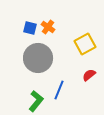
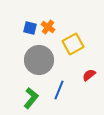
yellow square: moved 12 px left
gray circle: moved 1 px right, 2 px down
green L-shape: moved 5 px left, 3 px up
